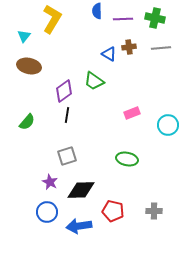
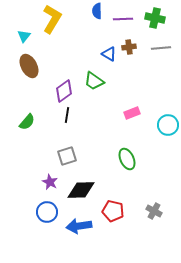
brown ellipse: rotated 50 degrees clockwise
green ellipse: rotated 55 degrees clockwise
gray cross: rotated 28 degrees clockwise
